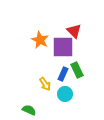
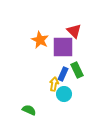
yellow arrow: moved 9 px right; rotated 136 degrees counterclockwise
cyan circle: moved 1 px left
